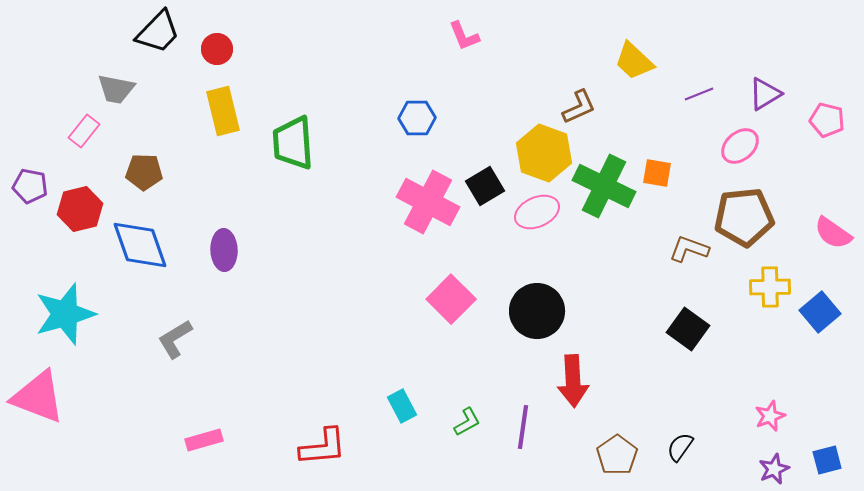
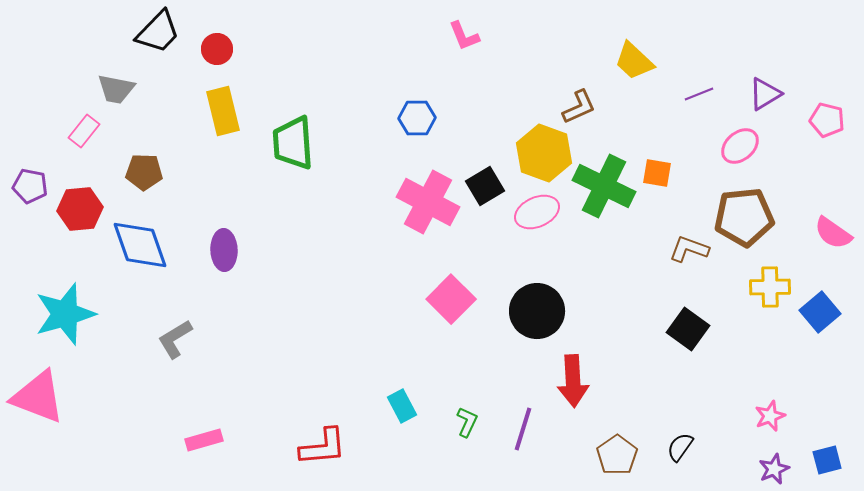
red hexagon at (80, 209): rotated 9 degrees clockwise
green L-shape at (467, 422): rotated 36 degrees counterclockwise
purple line at (523, 427): moved 2 px down; rotated 9 degrees clockwise
